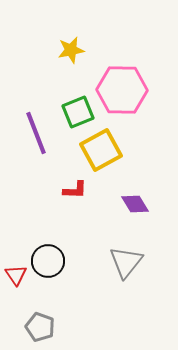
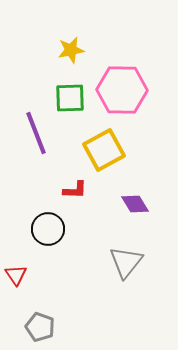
green square: moved 8 px left, 14 px up; rotated 20 degrees clockwise
yellow square: moved 3 px right
black circle: moved 32 px up
